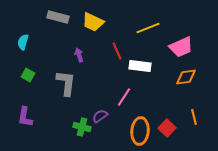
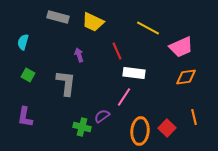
yellow line: rotated 50 degrees clockwise
white rectangle: moved 6 px left, 7 px down
purple semicircle: moved 2 px right
